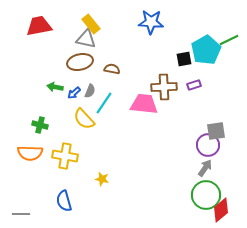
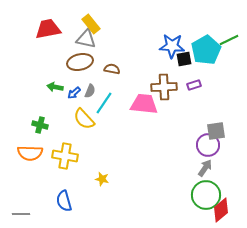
blue star: moved 21 px right, 24 px down
red trapezoid: moved 9 px right, 3 px down
